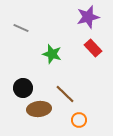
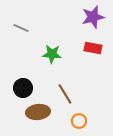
purple star: moved 5 px right
red rectangle: rotated 36 degrees counterclockwise
green star: rotated 12 degrees counterclockwise
brown line: rotated 15 degrees clockwise
brown ellipse: moved 1 px left, 3 px down
orange circle: moved 1 px down
